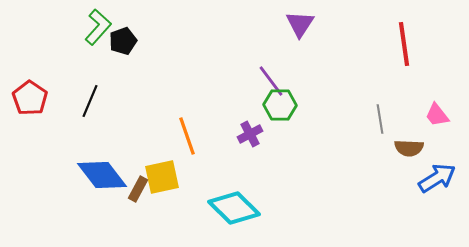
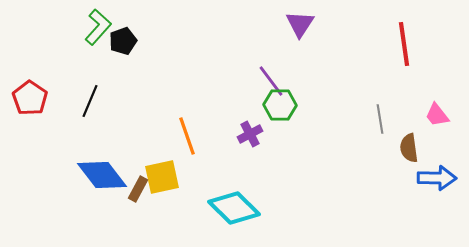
brown semicircle: rotated 80 degrees clockwise
blue arrow: rotated 33 degrees clockwise
